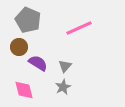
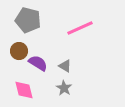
gray pentagon: rotated 10 degrees counterclockwise
pink line: moved 1 px right
brown circle: moved 4 px down
gray triangle: rotated 40 degrees counterclockwise
gray star: moved 1 px right, 1 px down; rotated 14 degrees counterclockwise
